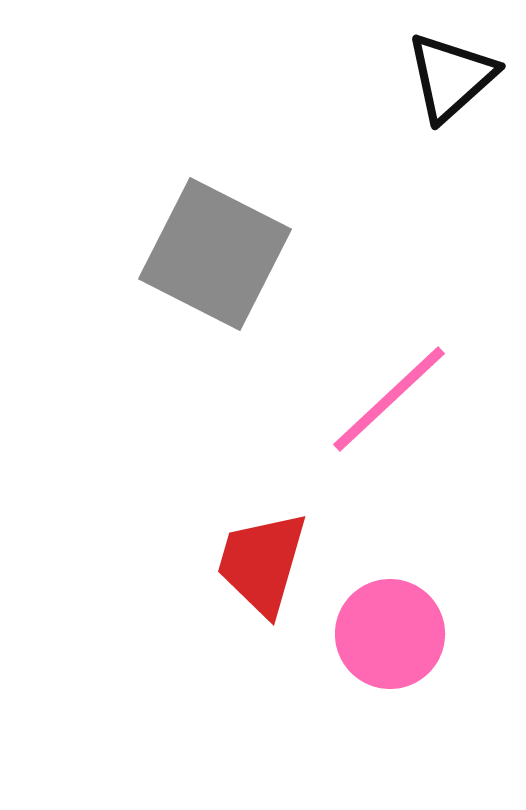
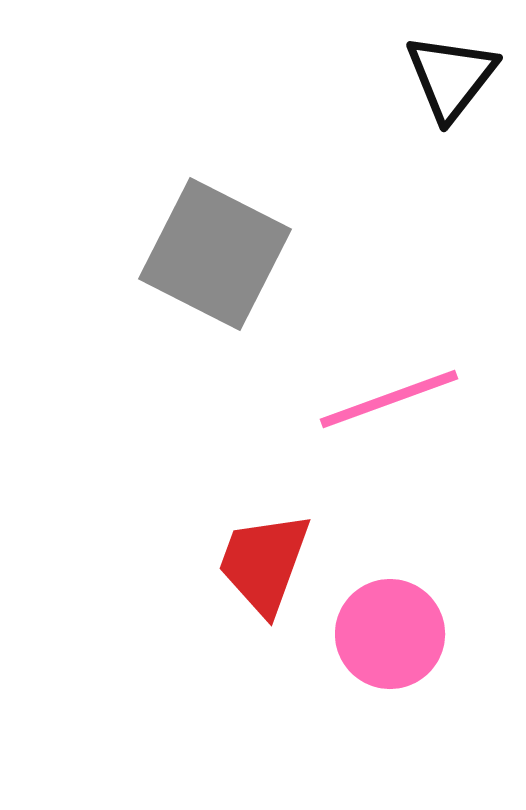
black triangle: rotated 10 degrees counterclockwise
pink line: rotated 23 degrees clockwise
red trapezoid: moved 2 px right; rotated 4 degrees clockwise
